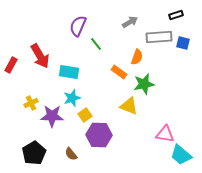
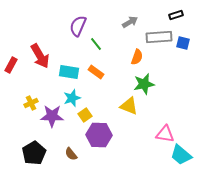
orange rectangle: moved 23 px left
